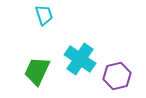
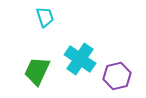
cyan trapezoid: moved 1 px right, 2 px down
